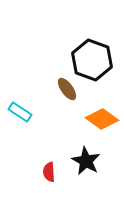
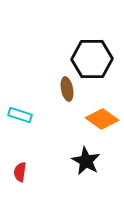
black hexagon: moved 1 px up; rotated 21 degrees counterclockwise
brown ellipse: rotated 25 degrees clockwise
cyan rectangle: moved 3 px down; rotated 15 degrees counterclockwise
red semicircle: moved 29 px left; rotated 12 degrees clockwise
